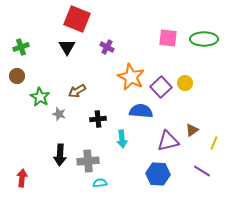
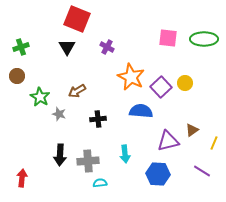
cyan arrow: moved 3 px right, 15 px down
